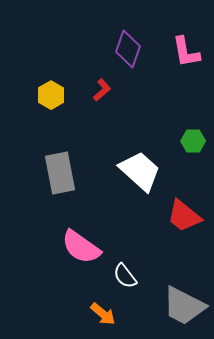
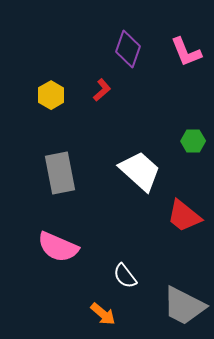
pink L-shape: rotated 12 degrees counterclockwise
pink semicircle: moved 23 px left; rotated 12 degrees counterclockwise
